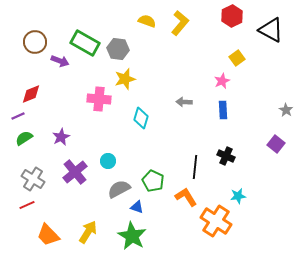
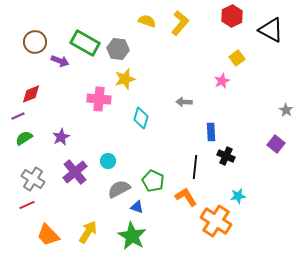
blue rectangle: moved 12 px left, 22 px down
